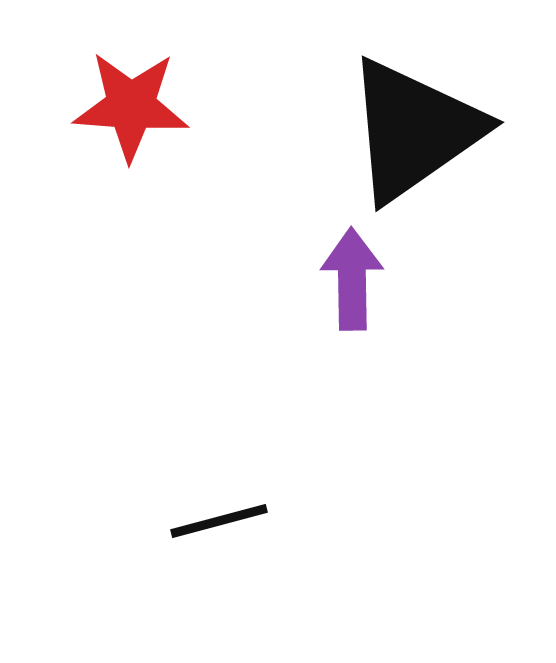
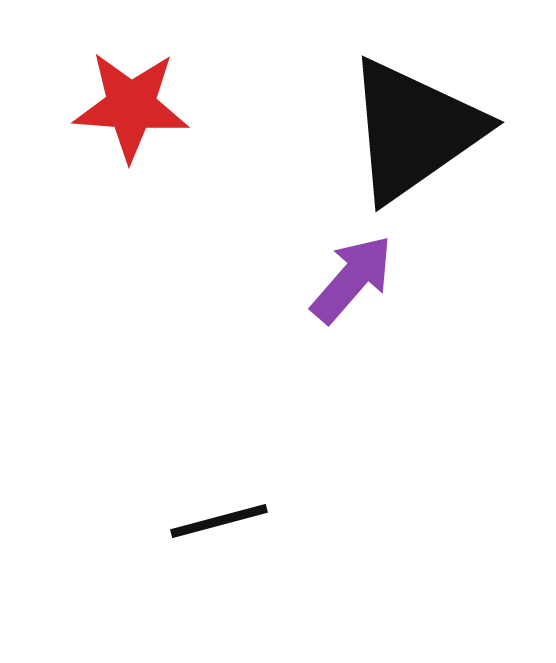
purple arrow: rotated 42 degrees clockwise
